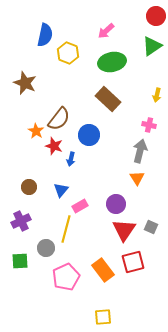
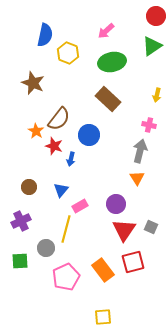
brown star: moved 8 px right
